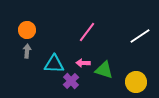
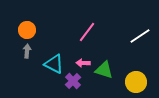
cyan triangle: rotated 25 degrees clockwise
purple cross: moved 2 px right
